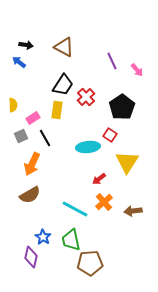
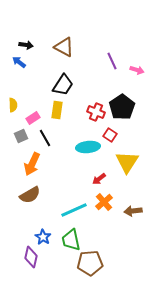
pink arrow: rotated 32 degrees counterclockwise
red cross: moved 10 px right, 15 px down; rotated 24 degrees counterclockwise
cyan line: moved 1 px left, 1 px down; rotated 52 degrees counterclockwise
